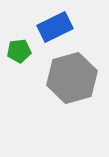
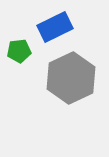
gray hexagon: moved 1 px left; rotated 9 degrees counterclockwise
